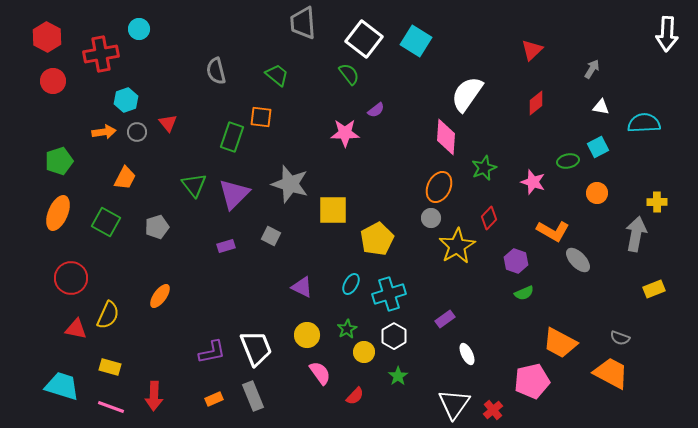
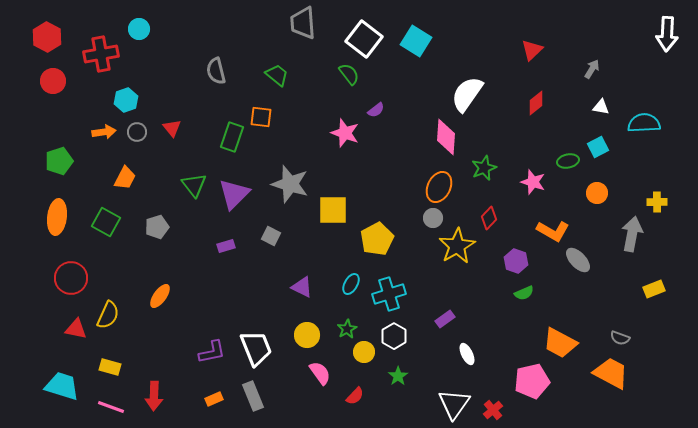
red triangle at (168, 123): moved 4 px right, 5 px down
pink star at (345, 133): rotated 20 degrees clockwise
orange ellipse at (58, 213): moved 1 px left, 4 px down; rotated 16 degrees counterclockwise
gray circle at (431, 218): moved 2 px right
gray arrow at (636, 234): moved 4 px left
